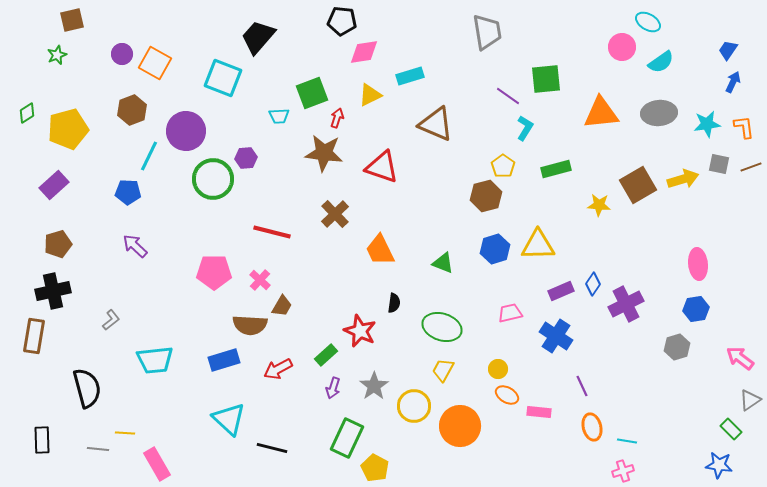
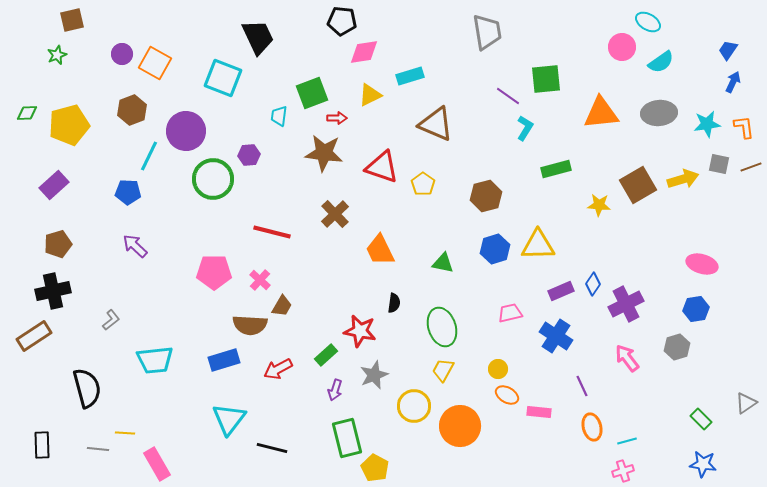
black trapezoid at (258, 37): rotated 114 degrees clockwise
green diamond at (27, 113): rotated 30 degrees clockwise
cyan trapezoid at (279, 116): rotated 100 degrees clockwise
red arrow at (337, 118): rotated 72 degrees clockwise
yellow pentagon at (68, 129): moved 1 px right, 4 px up
purple hexagon at (246, 158): moved 3 px right, 3 px up
yellow pentagon at (503, 166): moved 80 px left, 18 px down
green triangle at (443, 263): rotated 10 degrees counterclockwise
pink ellipse at (698, 264): moved 4 px right; rotated 68 degrees counterclockwise
green ellipse at (442, 327): rotated 54 degrees clockwise
red star at (360, 331): rotated 12 degrees counterclockwise
brown rectangle at (34, 336): rotated 48 degrees clockwise
pink arrow at (740, 358): moved 113 px left; rotated 16 degrees clockwise
gray star at (374, 386): moved 11 px up; rotated 12 degrees clockwise
purple arrow at (333, 388): moved 2 px right, 2 px down
gray triangle at (750, 400): moved 4 px left, 3 px down
cyan triangle at (229, 419): rotated 24 degrees clockwise
green rectangle at (731, 429): moved 30 px left, 10 px up
green rectangle at (347, 438): rotated 39 degrees counterclockwise
black rectangle at (42, 440): moved 5 px down
cyan line at (627, 441): rotated 24 degrees counterclockwise
blue star at (719, 465): moved 16 px left, 1 px up
